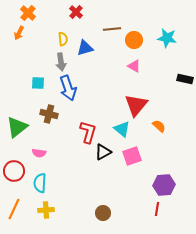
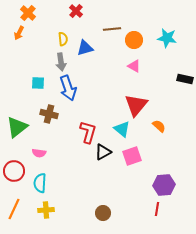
red cross: moved 1 px up
